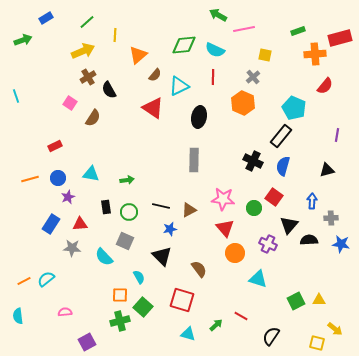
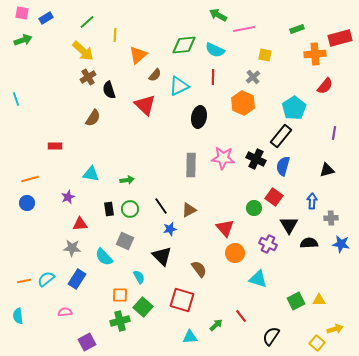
green rectangle at (298, 31): moved 1 px left, 2 px up
yellow arrow at (83, 51): rotated 65 degrees clockwise
black semicircle at (109, 90): rotated 12 degrees clockwise
cyan line at (16, 96): moved 3 px down
pink square at (70, 103): moved 48 px left, 90 px up; rotated 24 degrees counterclockwise
red triangle at (153, 108): moved 8 px left, 3 px up; rotated 10 degrees clockwise
cyan pentagon at (294, 108): rotated 15 degrees clockwise
purple line at (337, 135): moved 3 px left, 2 px up
red rectangle at (55, 146): rotated 24 degrees clockwise
gray rectangle at (194, 160): moved 3 px left, 5 px down
black cross at (253, 161): moved 3 px right, 2 px up
blue circle at (58, 178): moved 31 px left, 25 px down
pink star at (223, 199): moved 41 px up
black line at (161, 206): rotated 42 degrees clockwise
black rectangle at (106, 207): moved 3 px right, 2 px down
green circle at (129, 212): moved 1 px right, 3 px up
blue rectangle at (51, 224): moved 26 px right, 55 px down
black triangle at (289, 225): rotated 12 degrees counterclockwise
black semicircle at (309, 240): moved 3 px down
orange line at (24, 281): rotated 16 degrees clockwise
red line at (241, 316): rotated 24 degrees clockwise
yellow arrow at (335, 329): rotated 56 degrees counterclockwise
cyan triangle at (188, 334): moved 2 px right, 3 px down; rotated 21 degrees counterclockwise
yellow square at (317, 343): rotated 28 degrees clockwise
